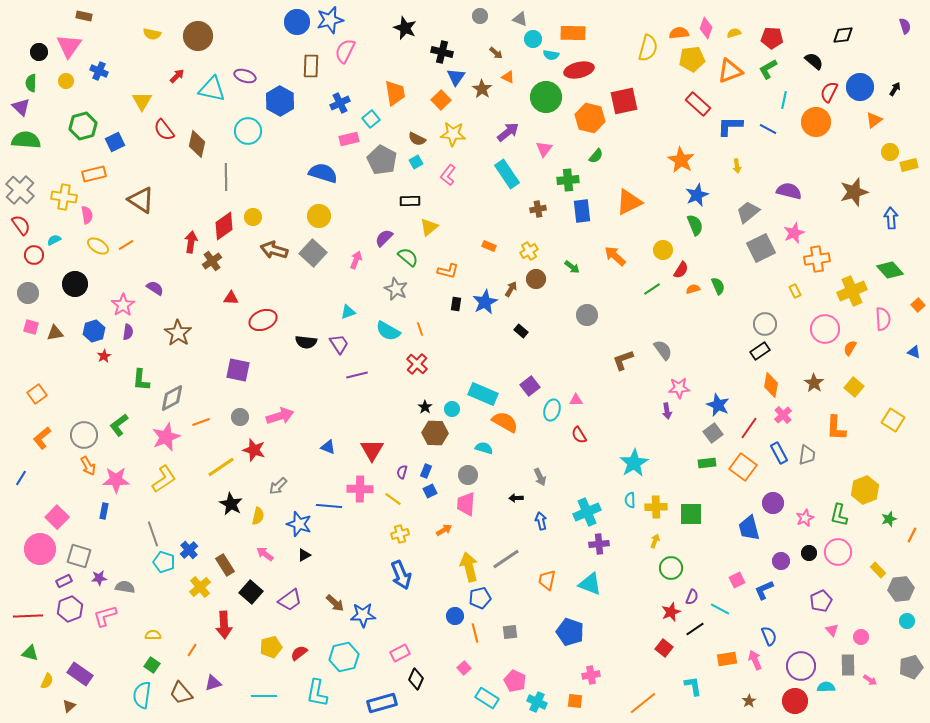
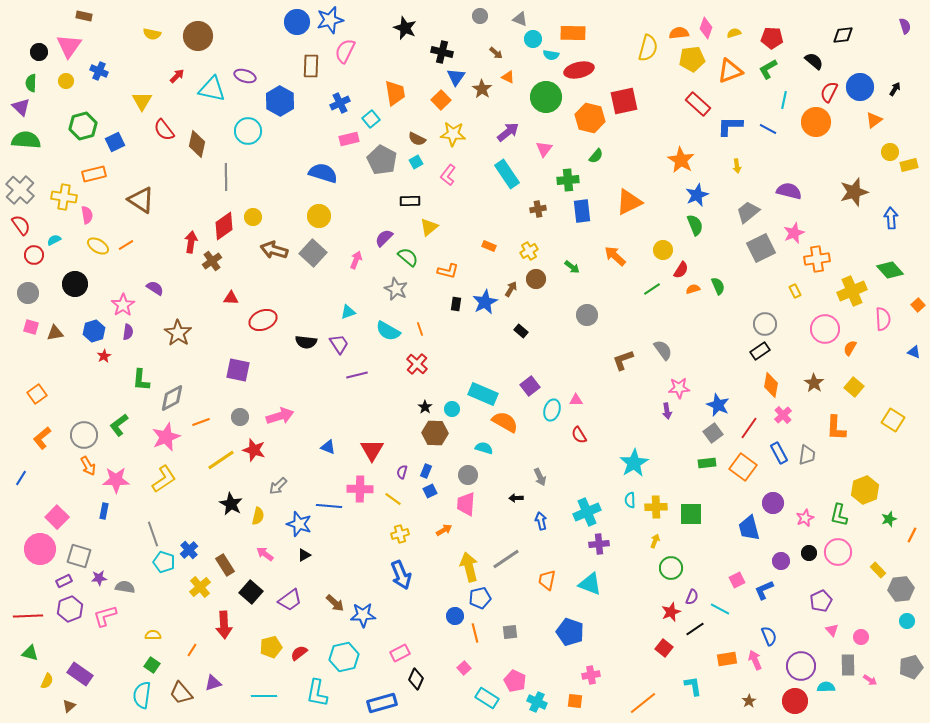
yellow line at (221, 467): moved 7 px up
